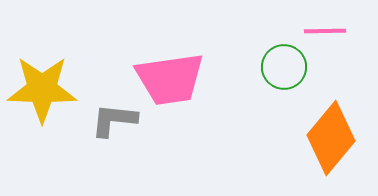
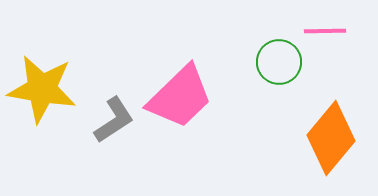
green circle: moved 5 px left, 5 px up
pink trapezoid: moved 10 px right, 18 px down; rotated 36 degrees counterclockwise
yellow star: rotated 8 degrees clockwise
gray L-shape: rotated 141 degrees clockwise
